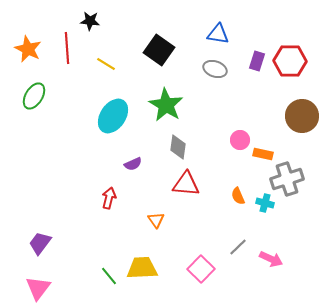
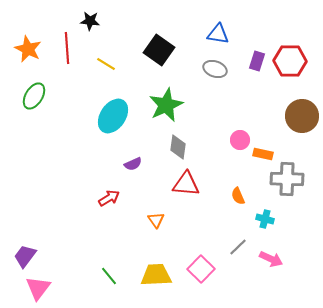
green star: rotated 16 degrees clockwise
gray cross: rotated 20 degrees clockwise
red arrow: rotated 45 degrees clockwise
cyan cross: moved 16 px down
purple trapezoid: moved 15 px left, 13 px down
yellow trapezoid: moved 14 px right, 7 px down
